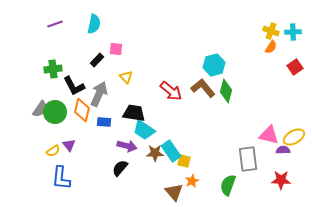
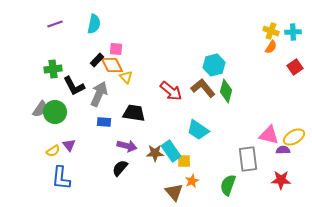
orange diamond: moved 30 px right, 45 px up; rotated 40 degrees counterclockwise
cyan trapezoid: moved 54 px right
yellow square: rotated 16 degrees counterclockwise
